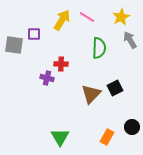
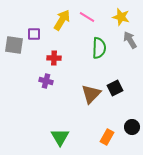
yellow star: rotated 30 degrees counterclockwise
red cross: moved 7 px left, 6 px up
purple cross: moved 1 px left, 3 px down
